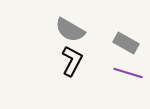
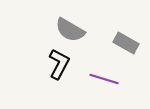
black L-shape: moved 13 px left, 3 px down
purple line: moved 24 px left, 6 px down
